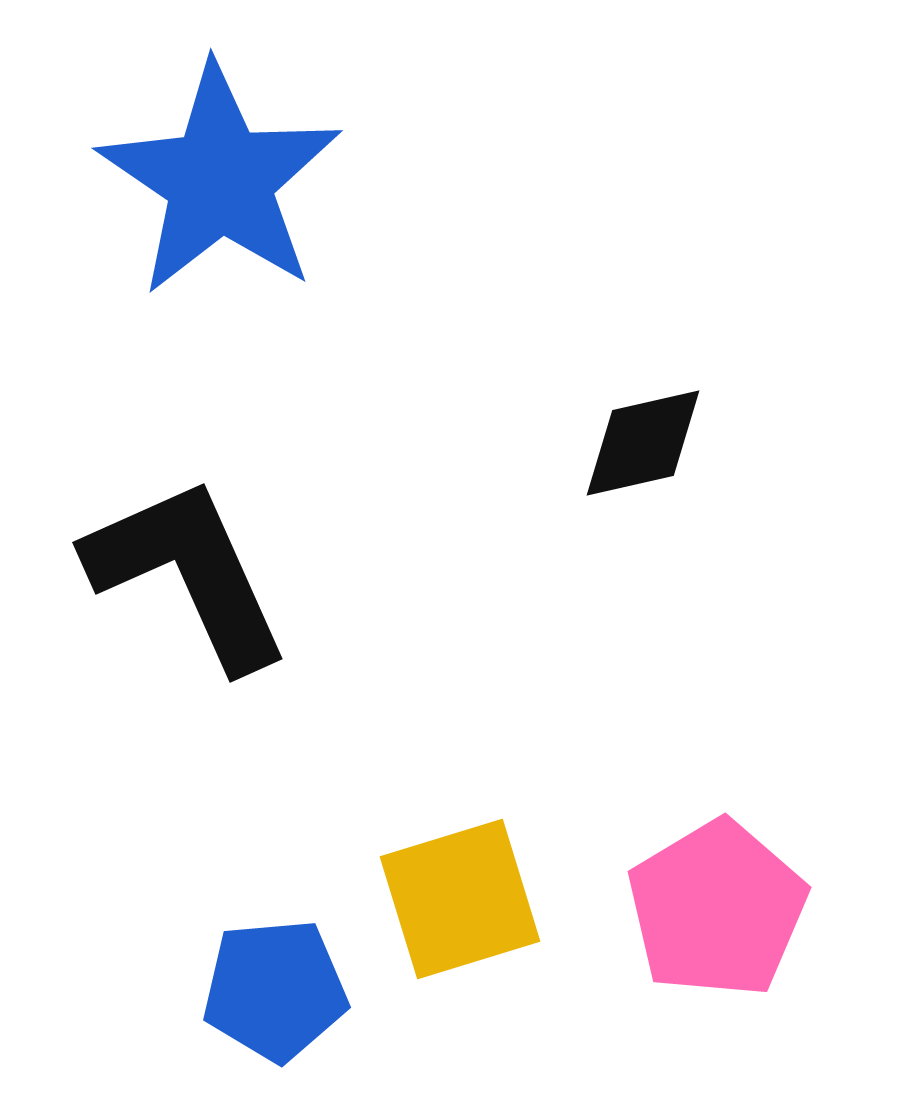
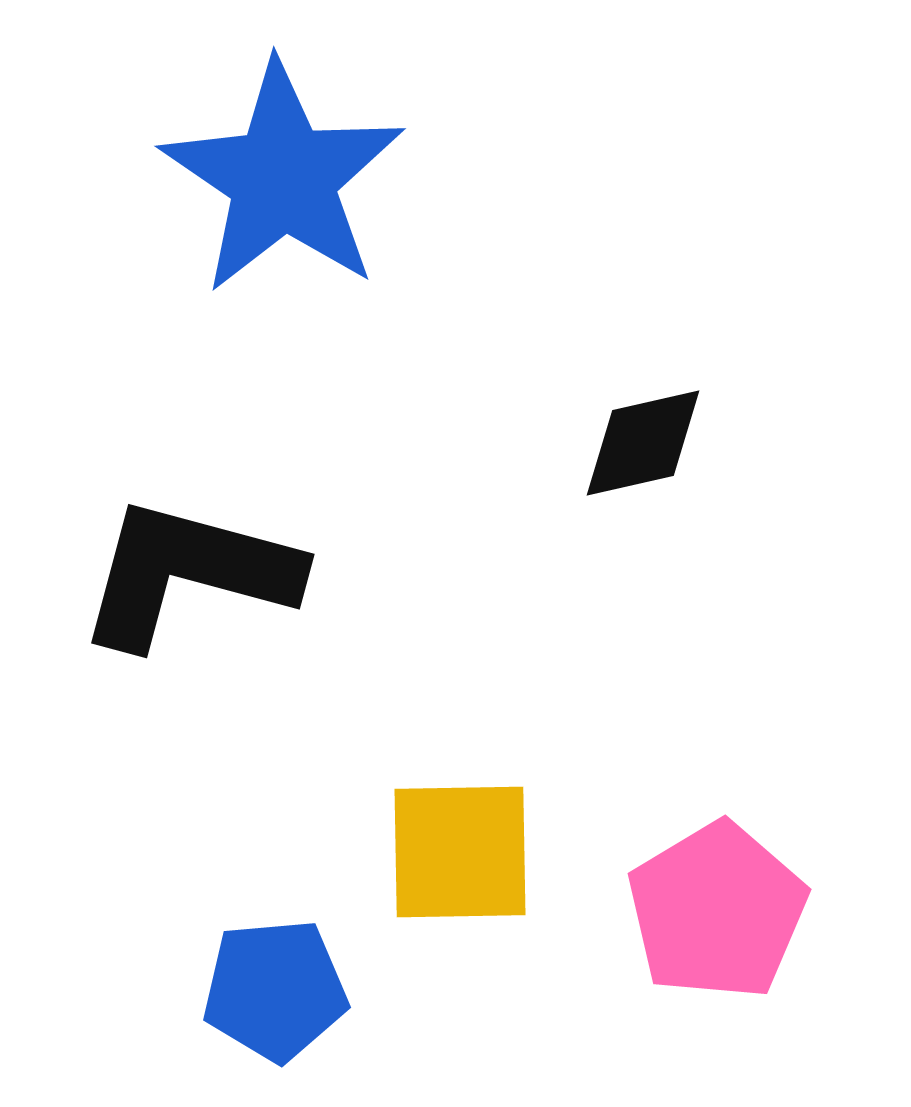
blue star: moved 63 px right, 2 px up
black L-shape: rotated 51 degrees counterclockwise
yellow square: moved 47 px up; rotated 16 degrees clockwise
pink pentagon: moved 2 px down
